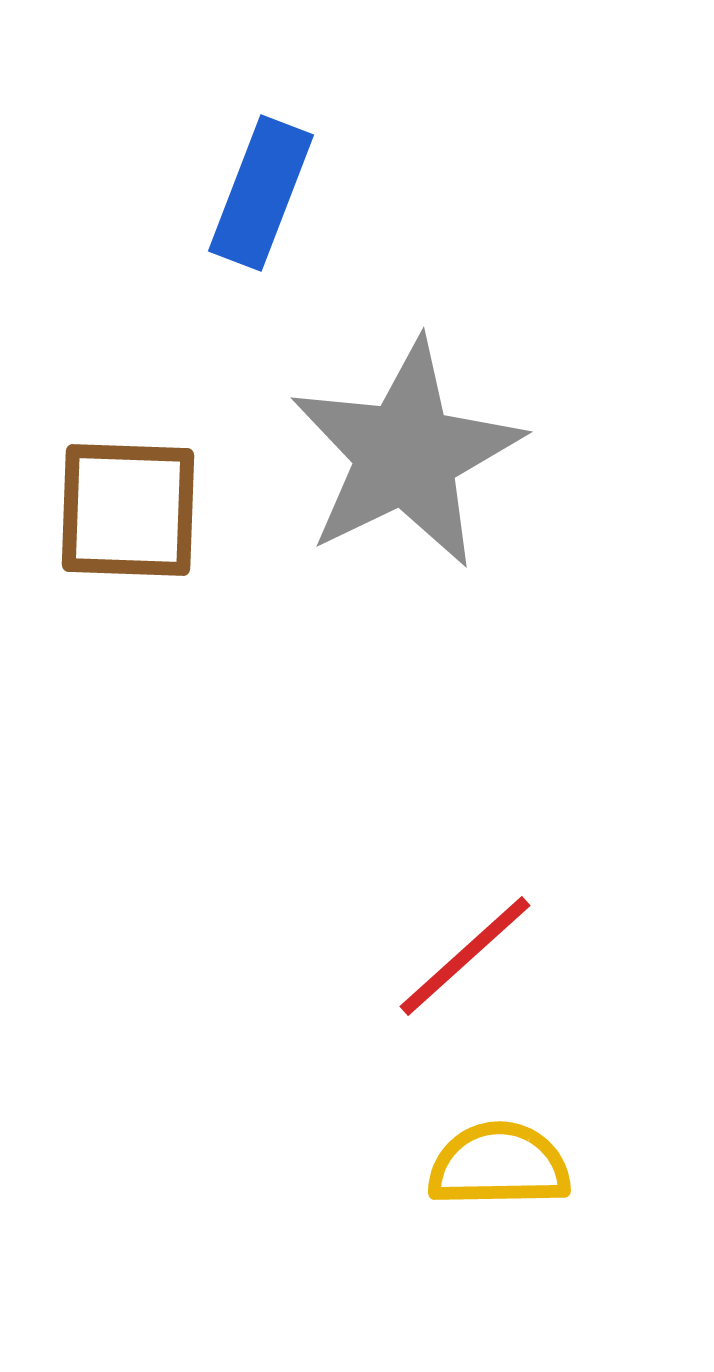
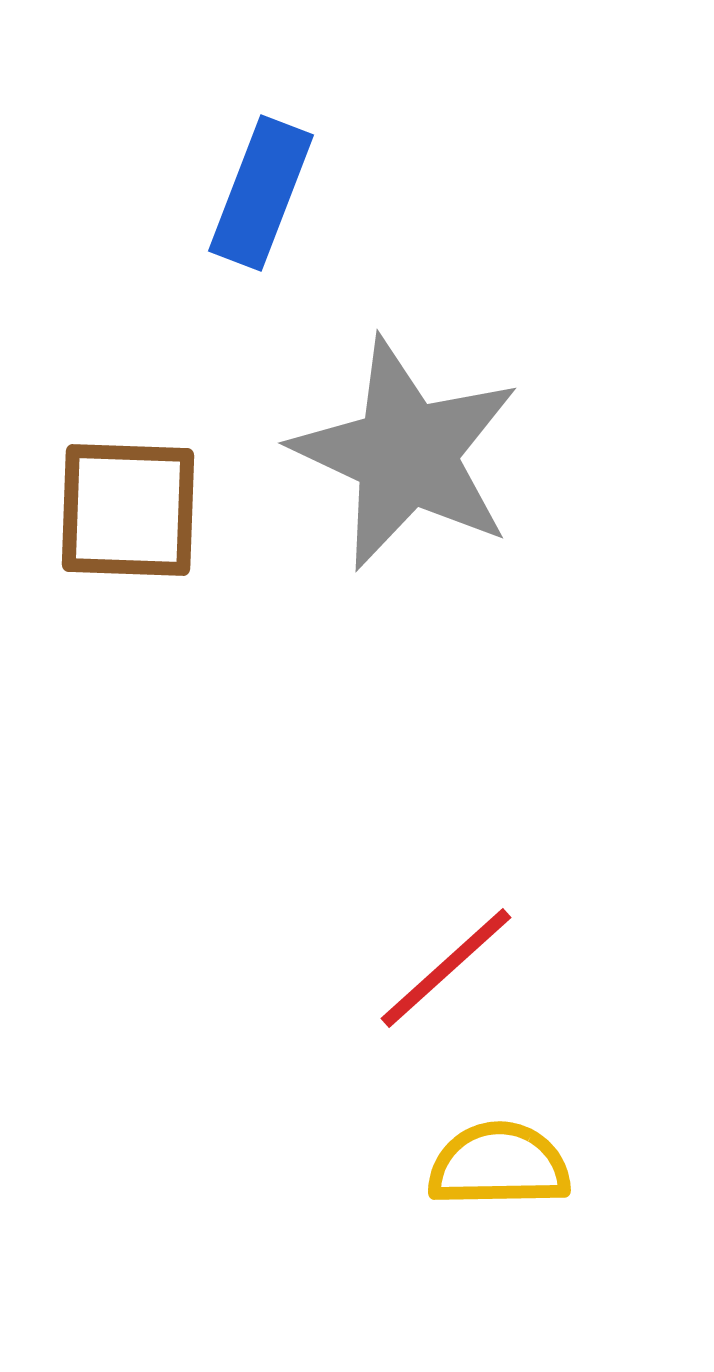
gray star: rotated 21 degrees counterclockwise
red line: moved 19 px left, 12 px down
